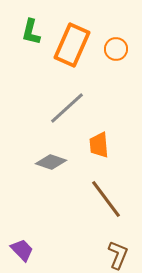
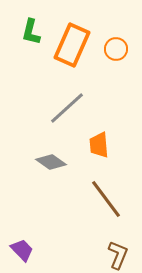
gray diamond: rotated 16 degrees clockwise
